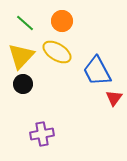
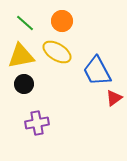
yellow triangle: rotated 36 degrees clockwise
black circle: moved 1 px right
red triangle: rotated 18 degrees clockwise
purple cross: moved 5 px left, 11 px up
